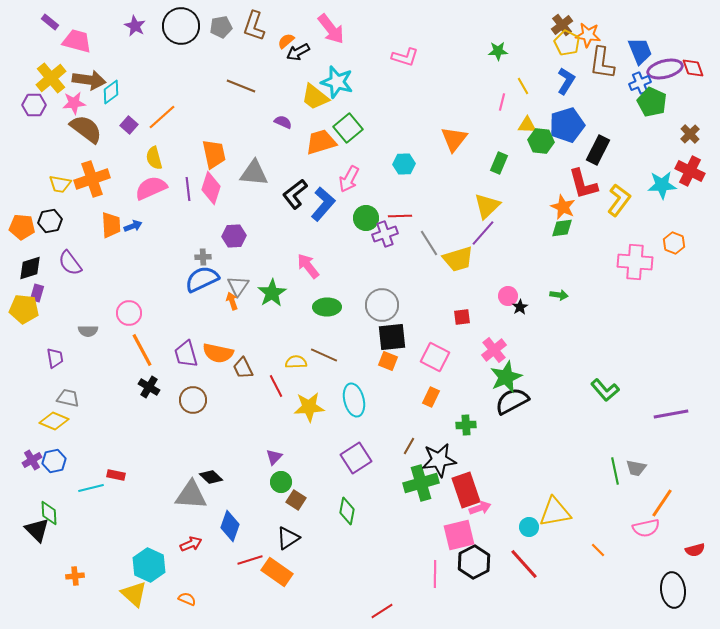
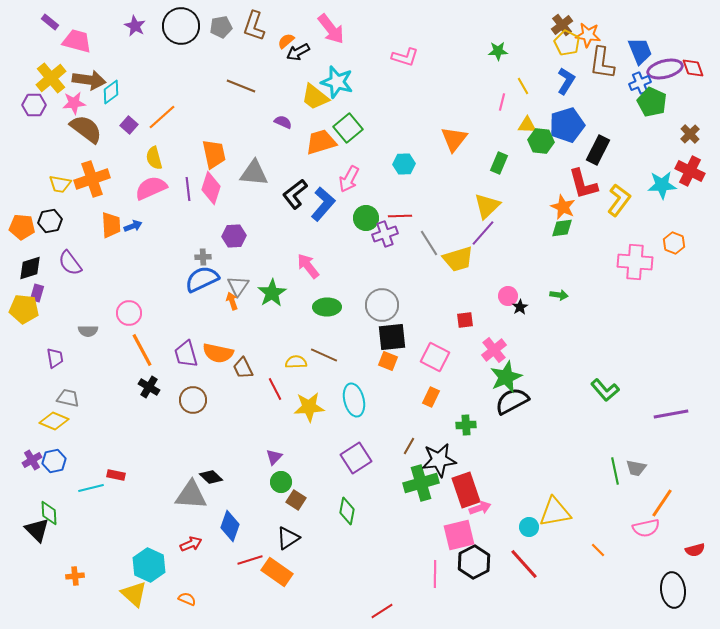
red square at (462, 317): moved 3 px right, 3 px down
red line at (276, 386): moved 1 px left, 3 px down
